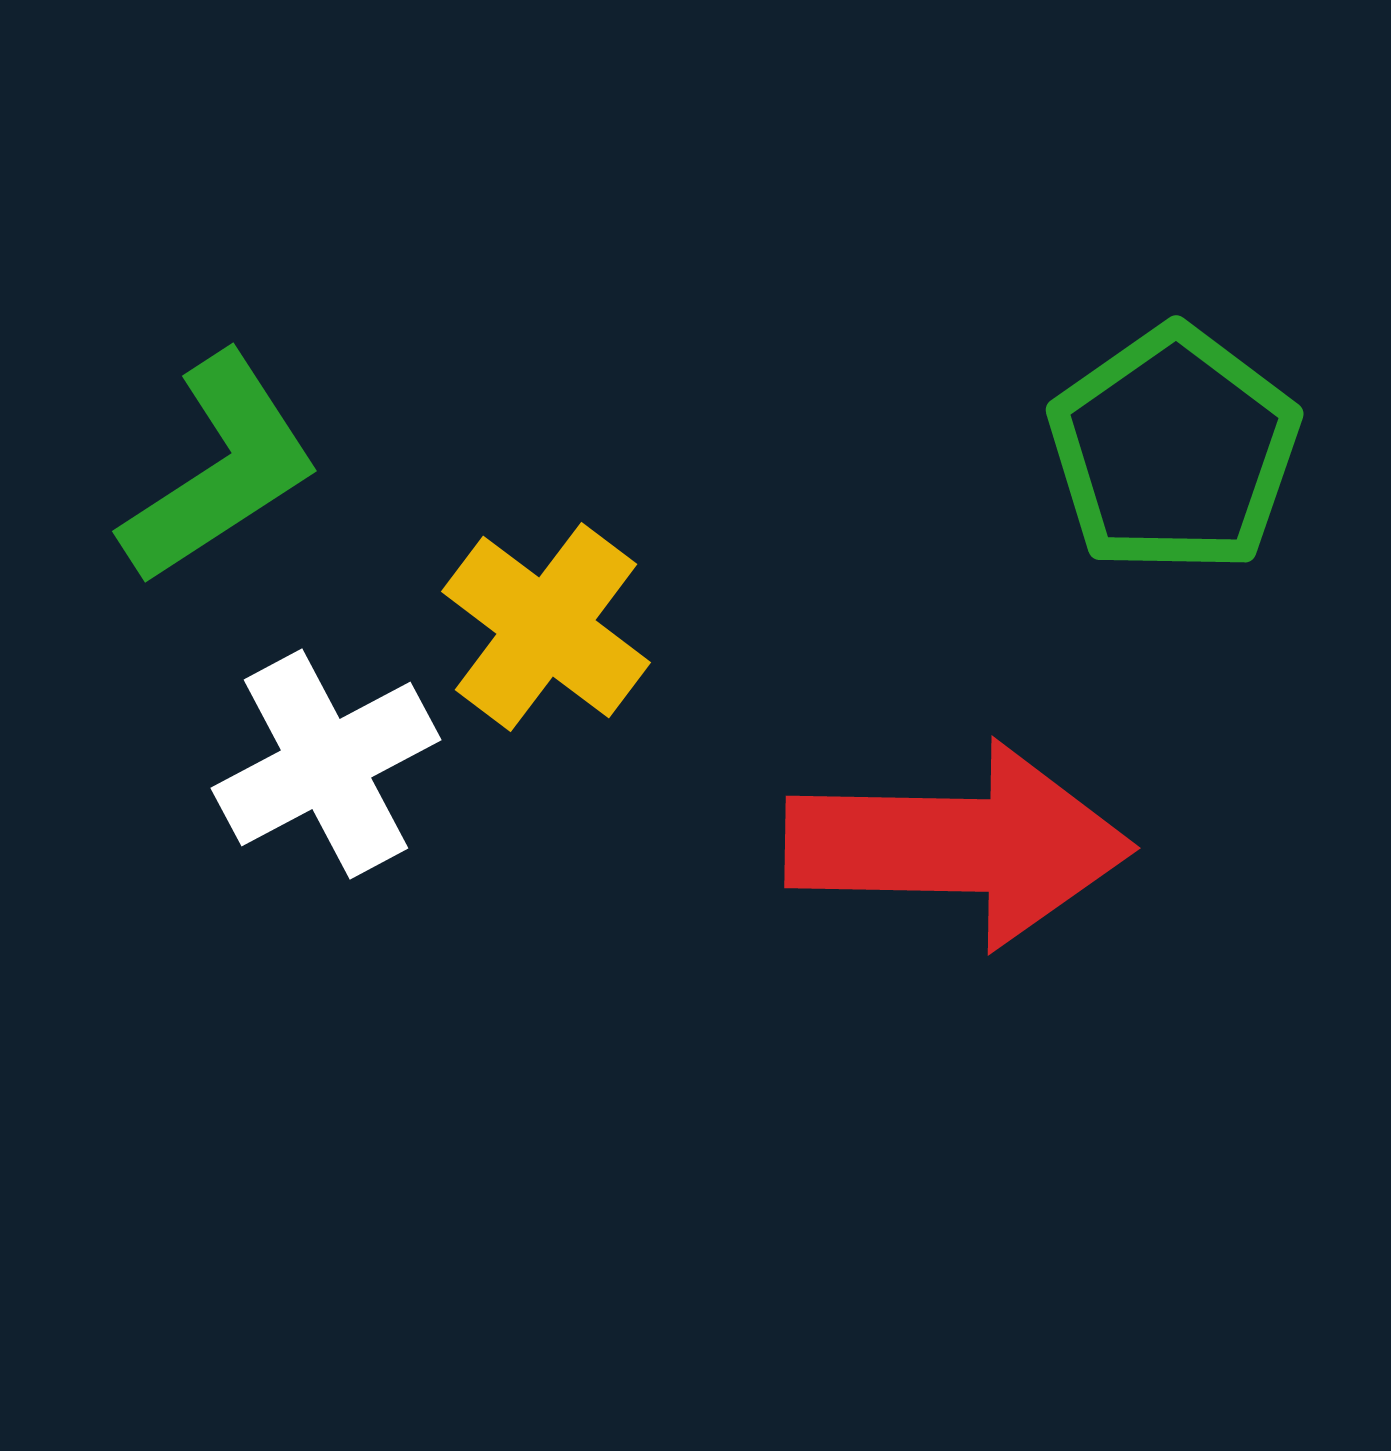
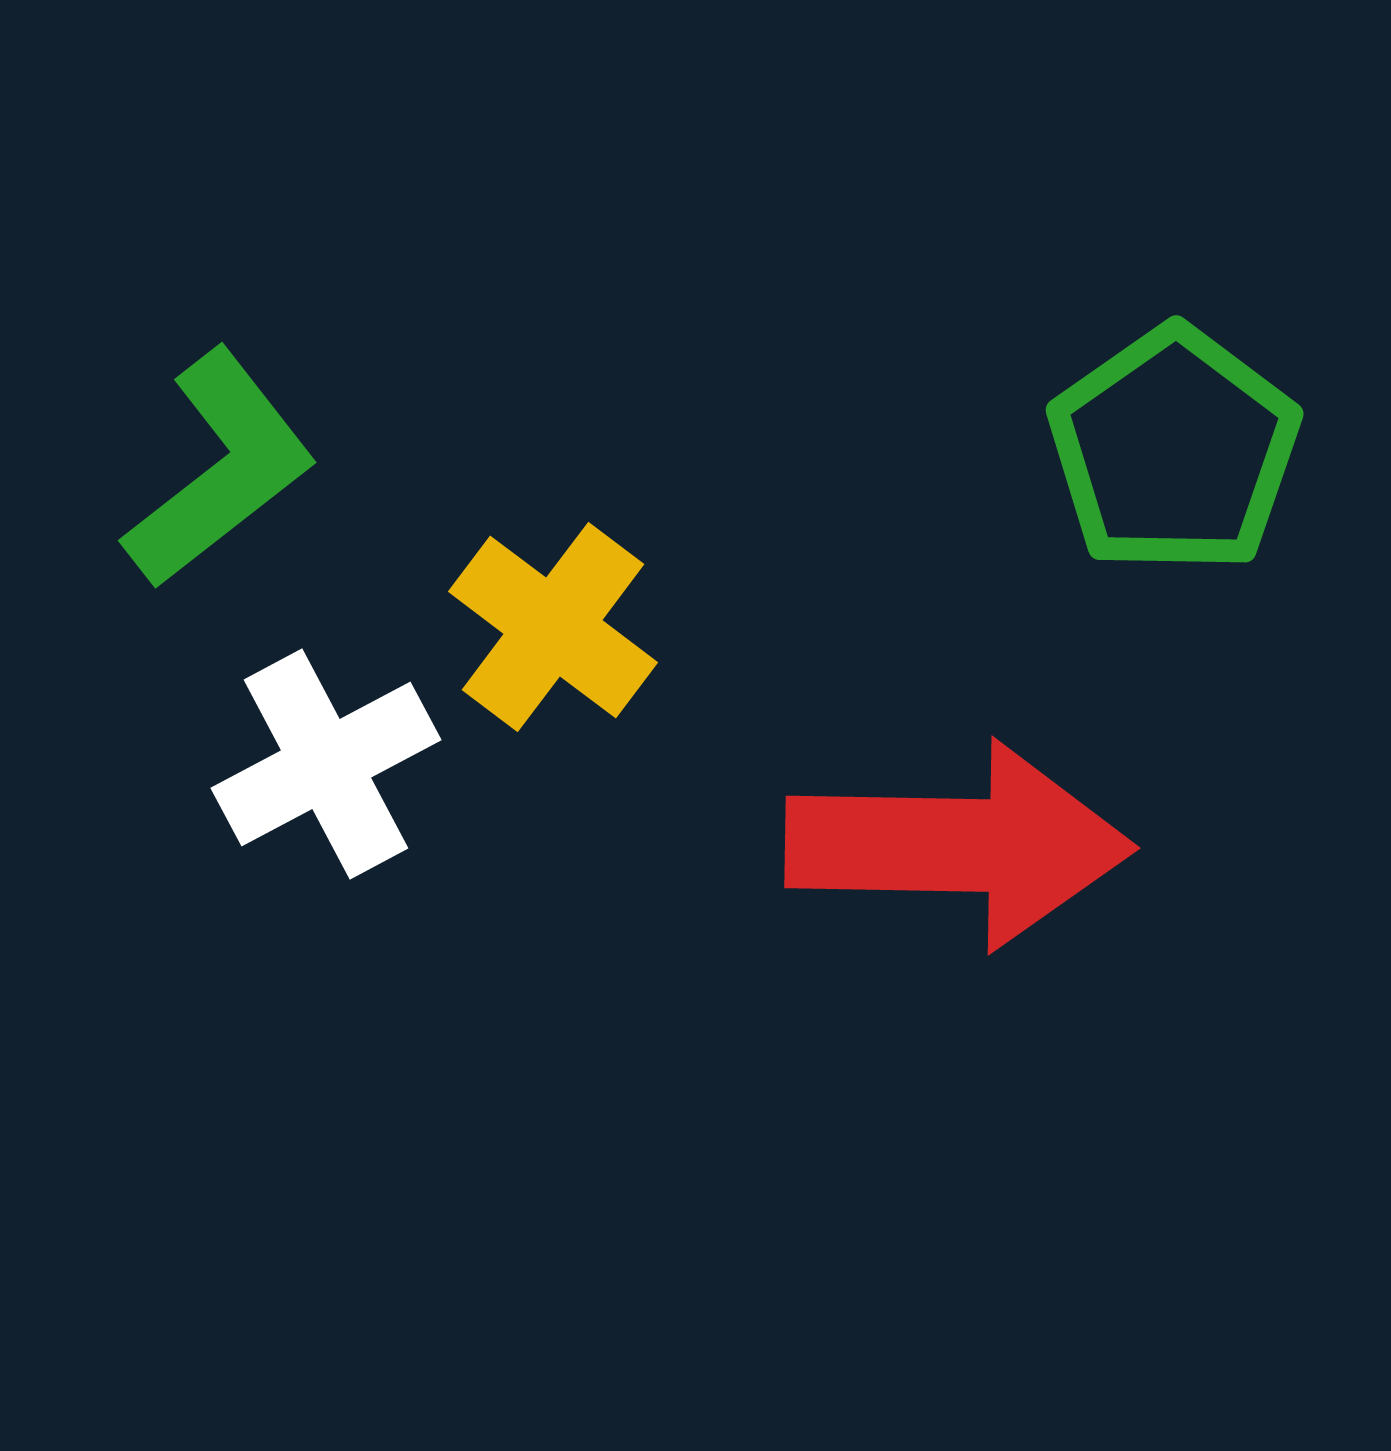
green L-shape: rotated 5 degrees counterclockwise
yellow cross: moved 7 px right
